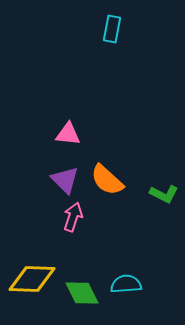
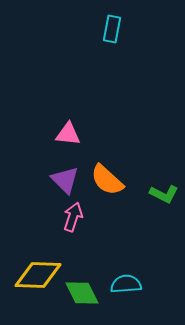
yellow diamond: moved 6 px right, 4 px up
